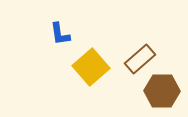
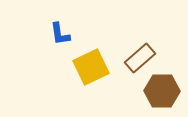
brown rectangle: moved 1 px up
yellow square: rotated 15 degrees clockwise
